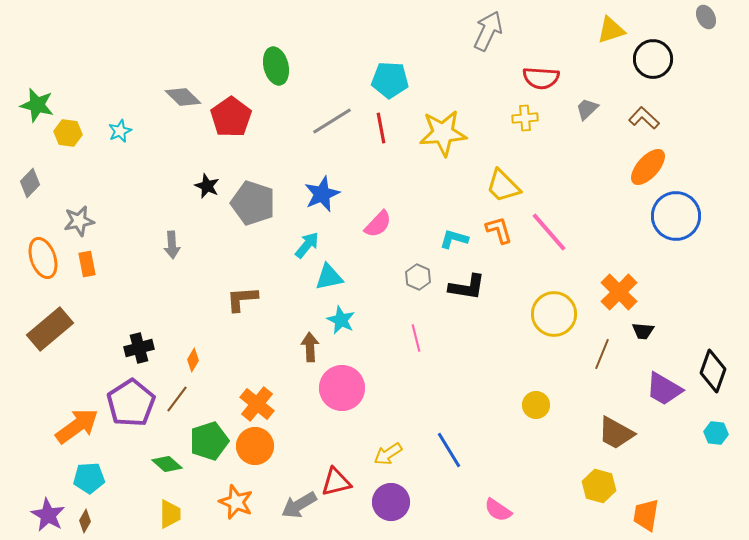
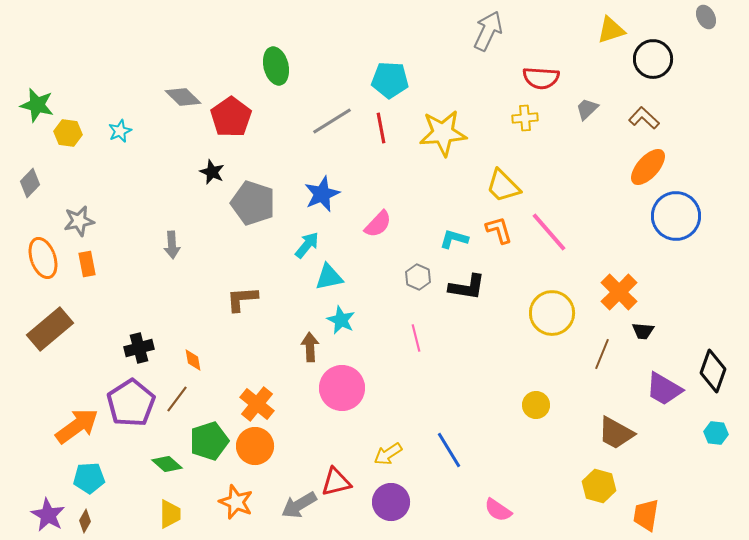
black star at (207, 186): moved 5 px right, 14 px up
yellow circle at (554, 314): moved 2 px left, 1 px up
orange diamond at (193, 360): rotated 40 degrees counterclockwise
